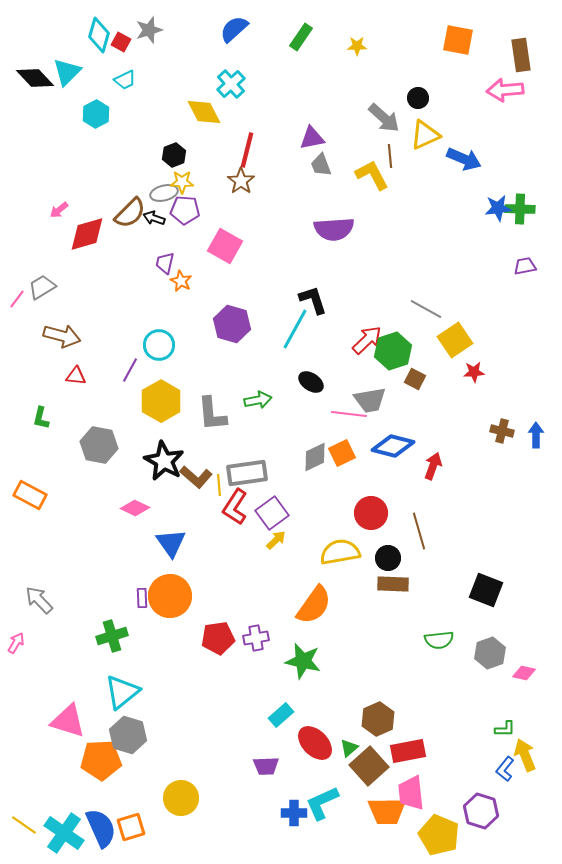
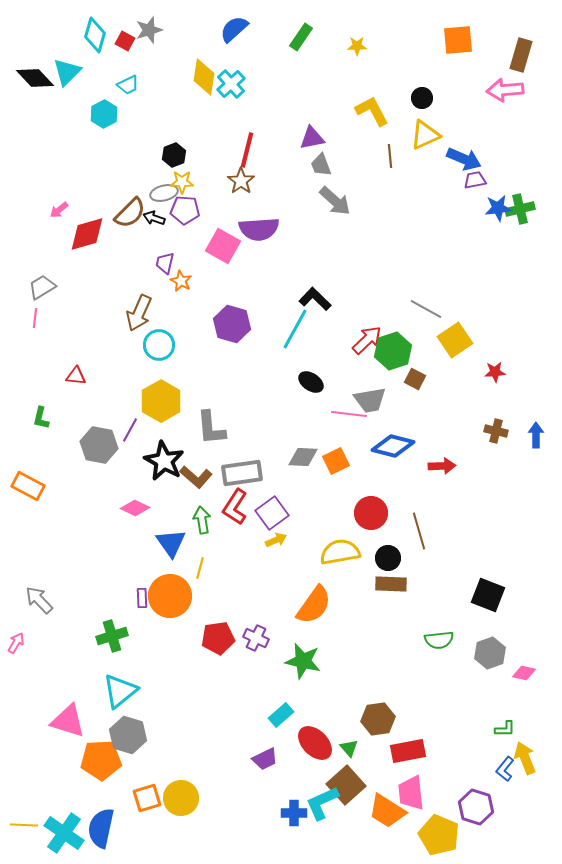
cyan diamond at (99, 35): moved 4 px left
orange square at (458, 40): rotated 16 degrees counterclockwise
red square at (121, 42): moved 4 px right, 1 px up
brown rectangle at (521, 55): rotated 24 degrees clockwise
cyan trapezoid at (125, 80): moved 3 px right, 5 px down
black circle at (418, 98): moved 4 px right
yellow diamond at (204, 112): moved 35 px up; rotated 36 degrees clockwise
cyan hexagon at (96, 114): moved 8 px right
gray arrow at (384, 118): moved 49 px left, 83 px down
yellow L-shape at (372, 175): moved 64 px up
green cross at (520, 209): rotated 16 degrees counterclockwise
purple semicircle at (334, 229): moved 75 px left
pink square at (225, 246): moved 2 px left
purple trapezoid at (525, 266): moved 50 px left, 86 px up
pink line at (17, 299): moved 18 px right, 19 px down; rotated 30 degrees counterclockwise
black L-shape at (313, 300): moved 2 px right, 1 px up; rotated 28 degrees counterclockwise
brown arrow at (62, 336): moved 77 px right, 23 px up; rotated 99 degrees clockwise
purple line at (130, 370): moved 60 px down
red star at (474, 372): moved 21 px right
green arrow at (258, 400): moved 56 px left, 120 px down; rotated 88 degrees counterclockwise
gray L-shape at (212, 414): moved 1 px left, 14 px down
brown cross at (502, 431): moved 6 px left
orange square at (342, 453): moved 6 px left, 8 px down
gray diamond at (315, 457): moved 12 px left; rotated 28 degrees clockwise
red arrow at (433, 466): moved 9 px right; rotated 68 degrees clockwise
gray rectangle at (247, 473): moved 5 px left
yellow line at (219, 485): moved 19 px left, 83 px down; rotated 20 degrees clockwise
orange rectangle at (30, 495): moved 2 px left, 9 px up
yellow arrow at (276, 540): rotated 20 degrees clockwise
brown rectangle at (393, 584): moved 2 px left
black square at (486, 590): moved 2 px right, 5 px down
purple cross at (256, 638): rotated 35 degrees clockwise
cyan triangle at (122, 692): moved 2 px left, 1 px up
brown hexagon at (378, 719): rotated 16 degrees clockwise
green triangle at (349, 748): rotated 30 degrees counterclockwise
yellow arrow at (525, 755): moved 3 px down
purple trapezoid at (266, 766): moved 1 px left, 7 px up; rotated 24 degrees counterclockwise
brown square at (369, 766): moved 23 px left, 19 px down
orange trapezoid at (387, 811): rotated 33 degrees clockwise
purple hexagon at (481, 811): moved 5 px left, 4 px up
yellow line at (24, 825): rotated 32 degrees counterclockwise
orange square at (131, 827): moved 16 px right, 29 px up
blue semicircle at (101, 828): rotated 144 degrees counterclockwise
